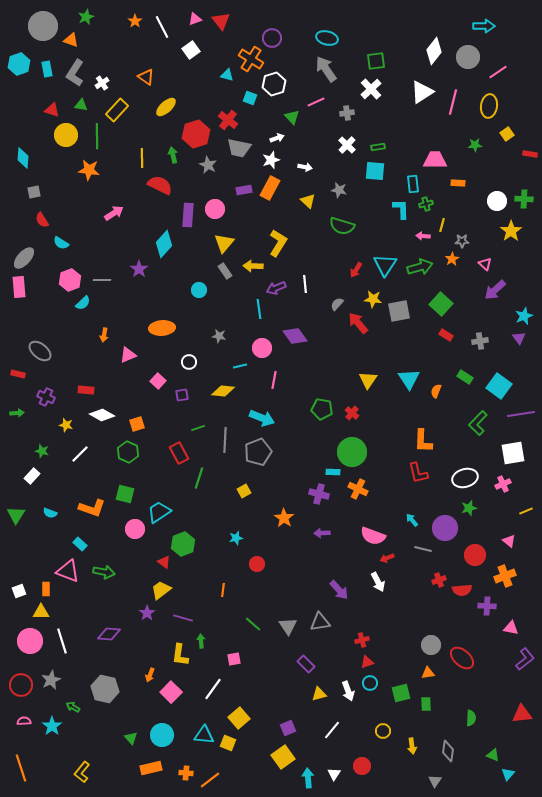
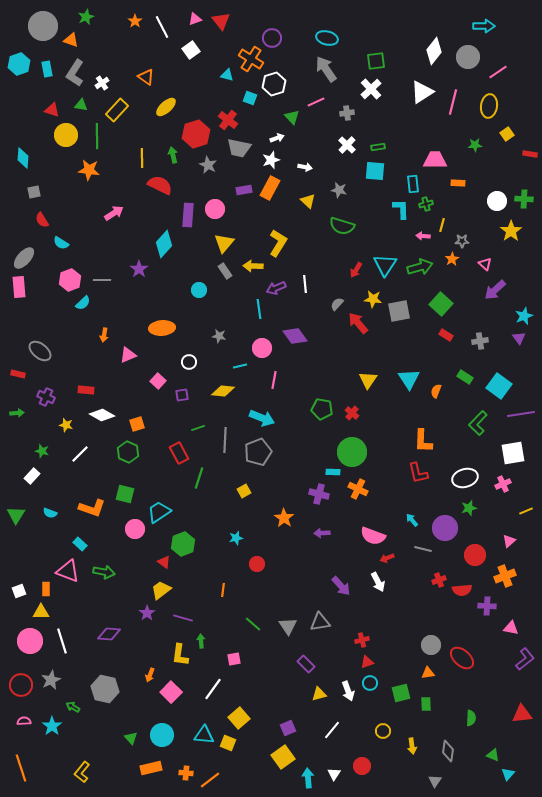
pink triangle at (509, 541): rotated 40 degrees clockwise
purple arrow at (339, 590): moved 2 px right, 4 px up
